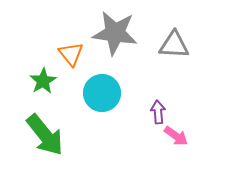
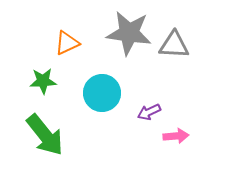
gray star: moved 14 px right
orange triangle: moved 4 px left, 11 px up; rotated 44 degrees clockwise
green star: rotated 28 degrees clockwise
purple arrow: moved 9 px left; rotated 110 degrees counterclockwise
pink arrow: rotated 40 degrees counterclockwise
